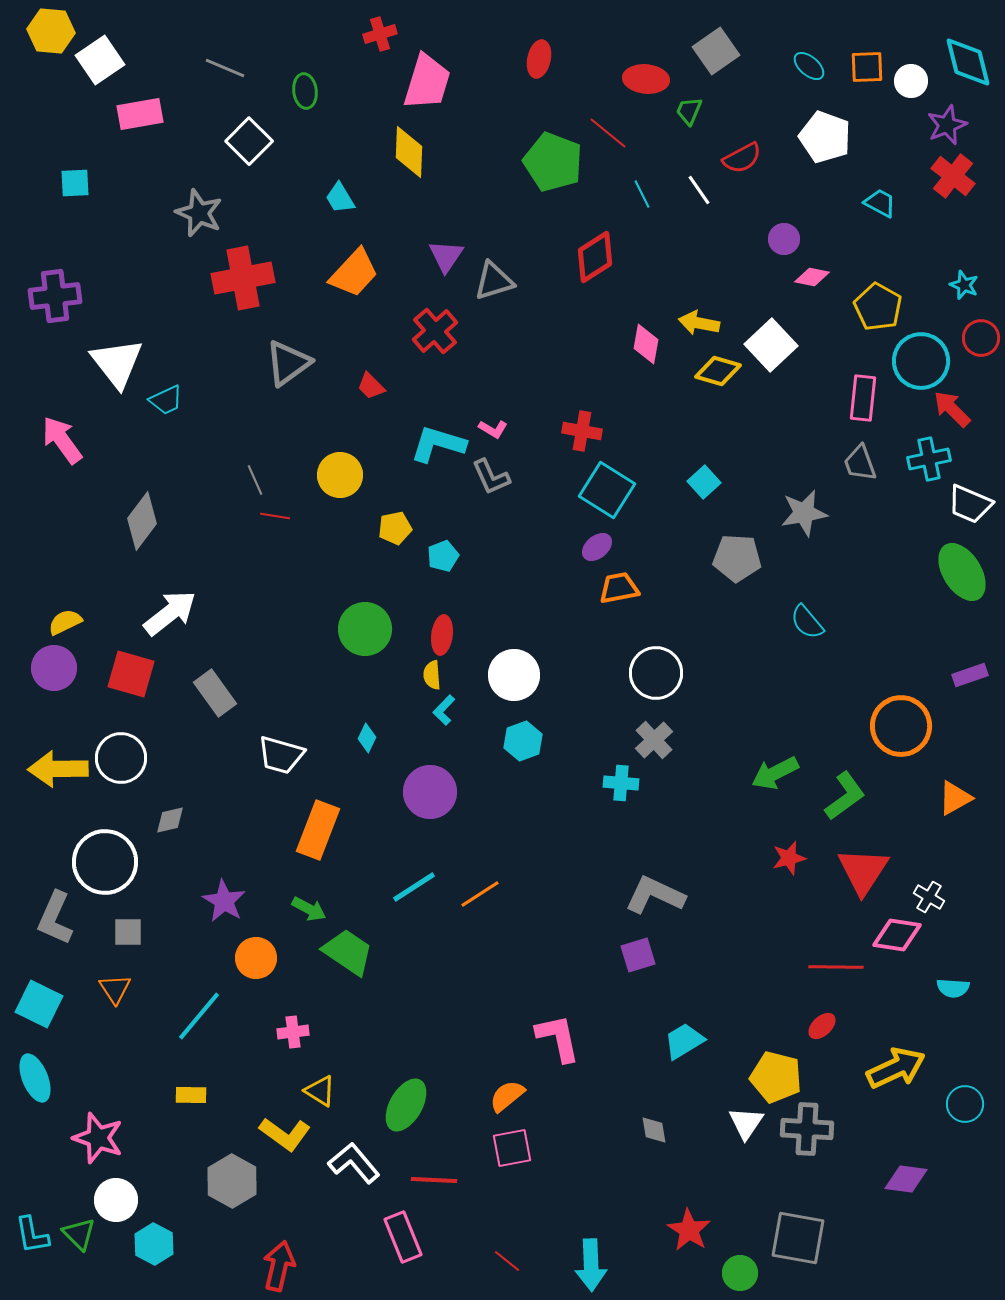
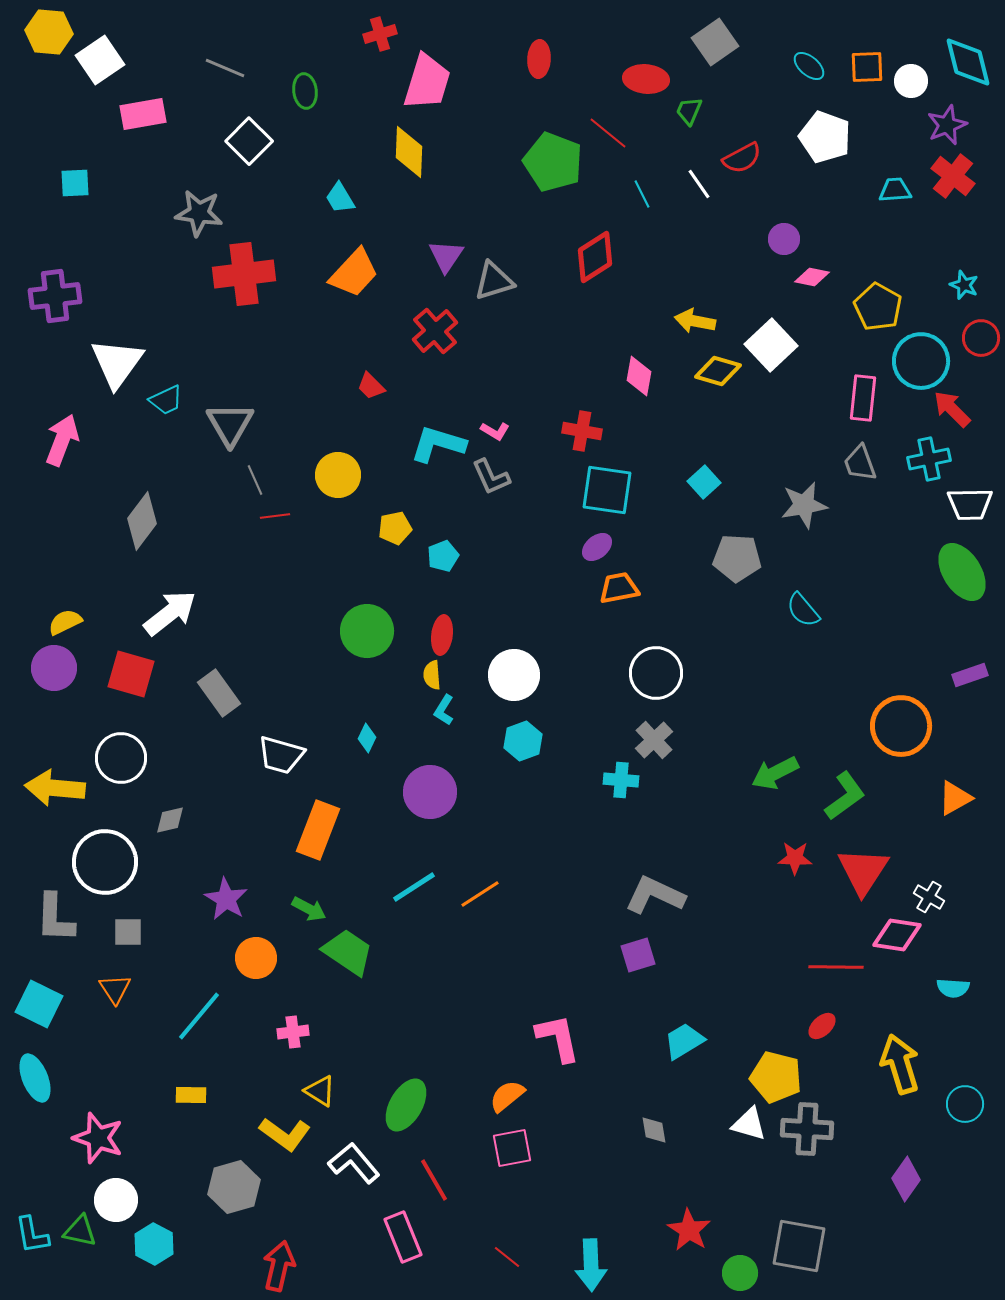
yellow hexagon at (51, 31): moved 2 px left, 1 px down
gray square at (716, 51): moved 1 px left, 9 px up
red ellipse at (539, 59): rotated 9 degrees counterclockwise
pink rectangle at (140, 114): moved 3 px right
white line at (699, 190): moved 6 px up
cyan trapezoid at (880, 203): moved 15 px right, 13 px up; rotated 32 degrees counterclockwise
gray star at (199, 213): rotated 15 degrees counterclockwise
red cross at (243, 278): moved 1 px right, 4 px up; rotated 4 degrees clockwise
yellow arrow at (699, 323): moved 4 px left, 2 px up
pink diamond at (646, 344): moved 7 px left, 32 px down
white triangle at (117, 363): rotated 14 degrees clockwise
gray triangle at (288, 363): moved 58 px left, 61 px down; rotated 24 degrees counterclockwise
pink L-shape at (493, 429): moved 2 px right, 2 px down
pink arrow at (62, 440): rotated 57 degrees clockwise
yellow circle at (340, 475): moved 2 px left
cyan square at (607, 490): rotated 24 degrees counterclockwise
white trapezoid at (970, 504): rotated 24 degrees counterclockwise
gray star at (804, 513): moved 8 px up
red line at (275, 516): rotated 16 degrees counterclockwise
cyan semicircle at (807, 622): moved 4 px left, 12 px up
green circle at (365, 629): moved 2 px right, 2 px down
gray rectangle at (215, 693): moved 4 px right
cyan L-shape at (444, 710): rotated 12 degrees counterclockwise
yellow arrow at (58, 769): moved 3 px left, 19 px down; rotated 6 degrees clockwise
cyan cross at (621, 783): moved 3 px up
red star at (789, 858): moved 6 px right; rotated 16 degrees clockwise
purple star at (224, 901): moved 2 px right, 2 px up
gray L-shape at (55, 918): rotated 22 degrees counterclockwise
yellow arrow at (896, 1068): moved 4 px right, 4 px up; rotated 82 degrees counterclockwise
white triangle at (746, 1123): moved 3 px right, 1 px down; rotated 48 degrees counterclockwise
purple diamond at (906, 1179): rotated 63 degrees counterclockwise
red line at (434, 1180): rotated 57 degrees clockwise
gray hexagon at (232, 1181): moved 2 px right, 6 px down; rotated 15 degrees clockwise
green triangle at (79, 1234): moved 1 px right, 3 px up; rotated 33 degrees counterclockwise
gray square at (798, 1238): moved 1 px right, 8 px down
red line at (507, 1261): moved 4 px up
